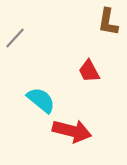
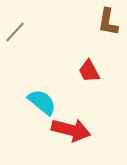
gray line: moved 6 px up
cyan semicircle: moved 1 px right, 2 px down
red arrow: moved 1 px left, 1 px up
